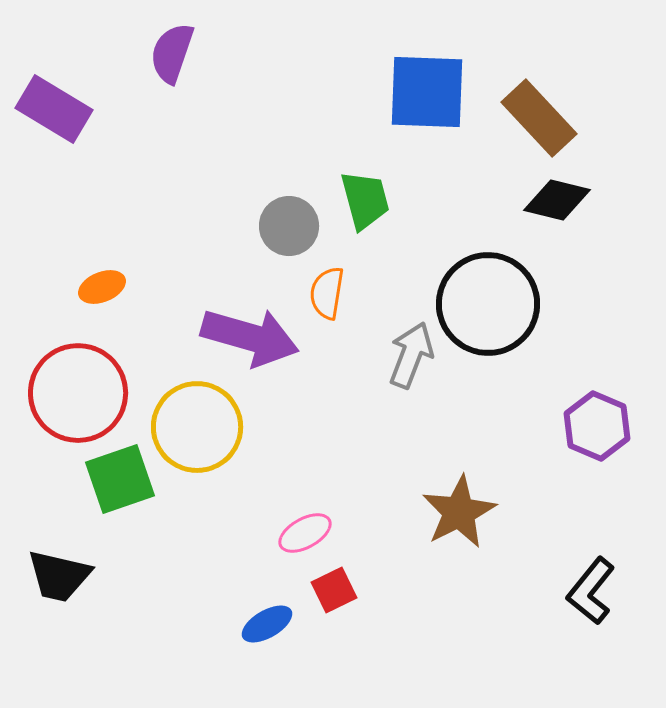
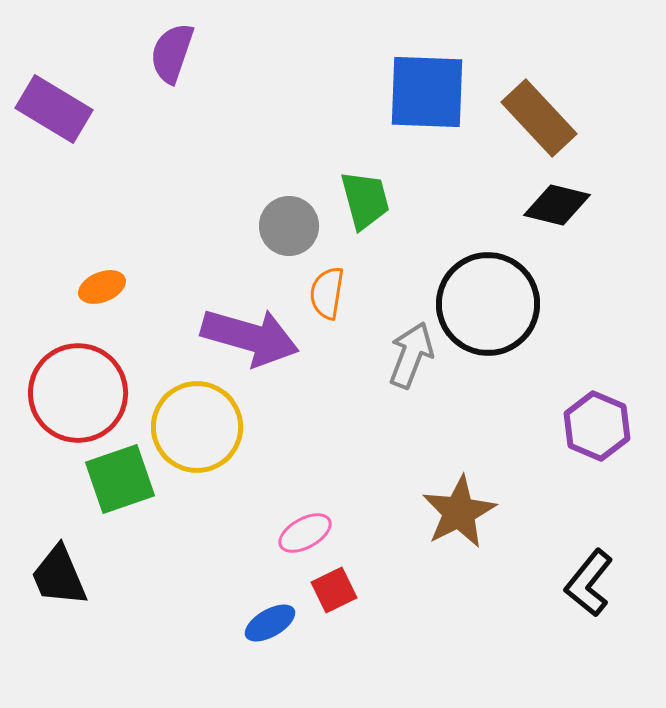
black diamond: moved 5 px down
black trapezoid: rotated 54 degrees clockwise
black L-shape: moved 2 px left, 8 px up
blue ellipse: moved 3 px right, 1 px up
